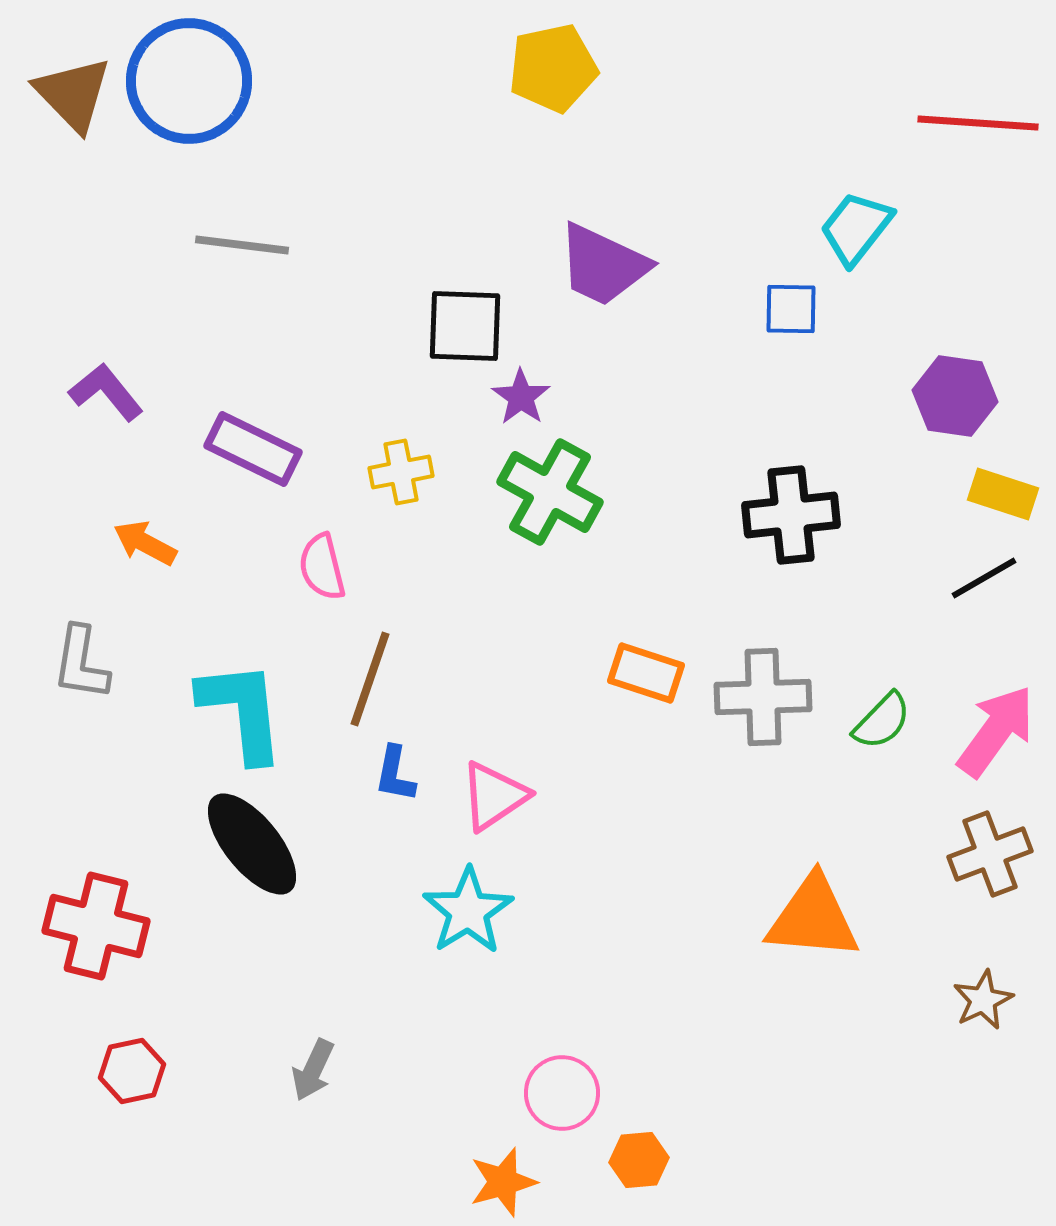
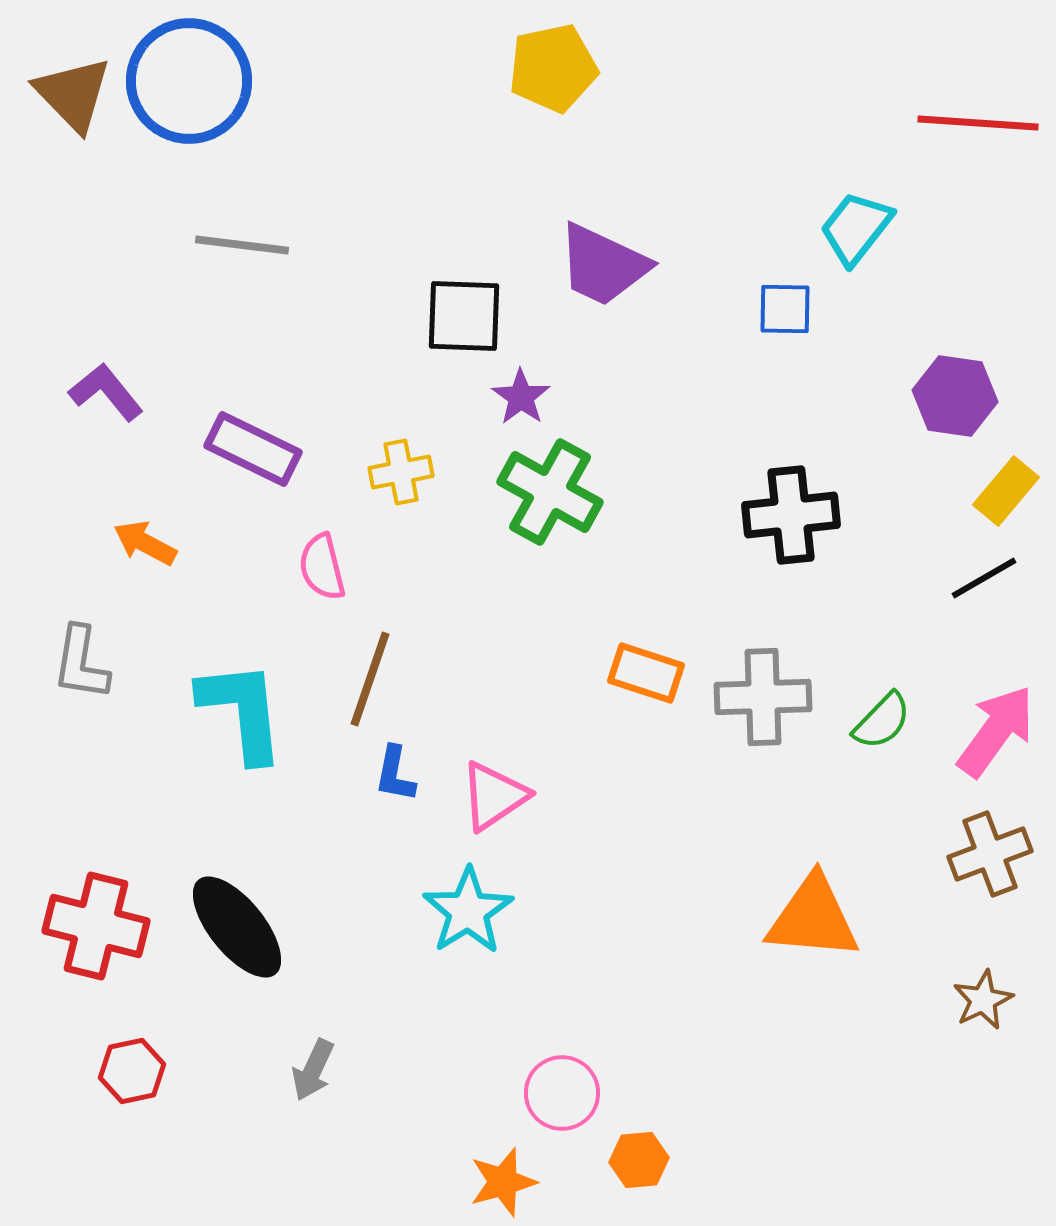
blue square: moved 6 px left
black square: moved 1 px left, 10 px up
yellow rectangle: moved 3 px right, 3 px up; rotated 68 degrees counterclockwise
black ellipse: moved 15 px left, 83 px down
